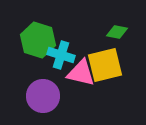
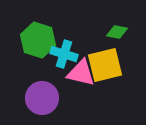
cyan cross: moved 3 px right, 1 px up
purple circle: moved 1 px left, 2 px down
